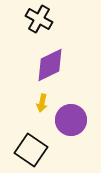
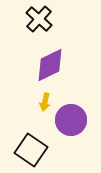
black cross: rotated 12 degrees clockwise
yellow arrow: moved 3 px right, 1 px up
